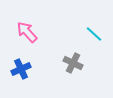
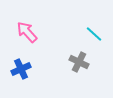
gray cross: moved 6 px right, 1 px up
